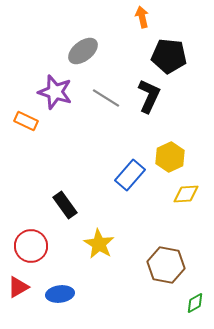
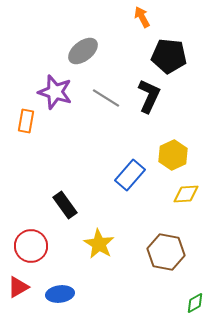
orange arrow: rotated 15 degrees counterclockwise
orange rectangle: rotated 75 degrees clockwise
yellow hexagon: moved 3 px right, 2 px up
brown hexagon: moved 13 px up
